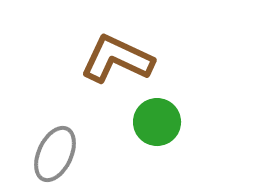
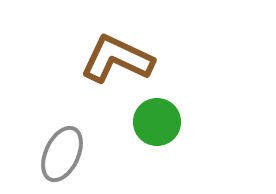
gray ellipse: moved 7 px right
